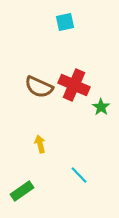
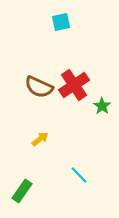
cyan square: moved 4 px left
red cross: rotated 32 degrees clockwise
green star: moved 1 px right, 1 px up
yellow arrow: moved 5 px up; rotated 66 degrees clockwise
green rectangle: rotated 20 degrees counterclockwise
